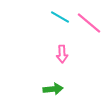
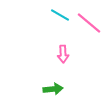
cyan line: moved 2 px up
pink arrow: moved 1 px right
